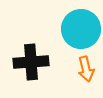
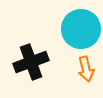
black cross: rotated 16 degrees counterclockwise
